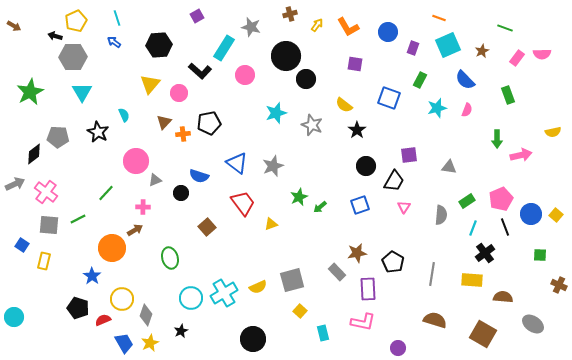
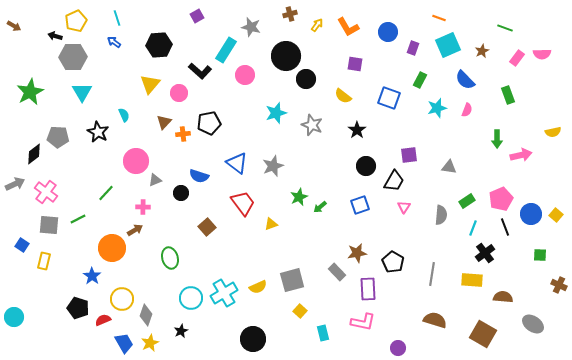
cyan rectangle at (224, 48): moved 2 px right, 2 px down
yellow semicircle at (344, 105): moved 1 px left, 9 px up
